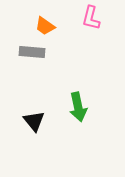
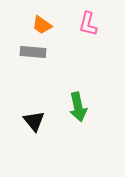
pink L-shape: moved 3 px left, 6 px down
orange trapezoid: moved 3 px left, 1 px up
gray rectangle: moved 1 px right
